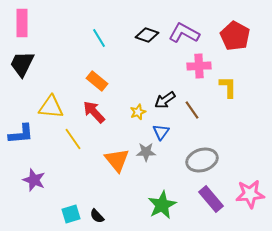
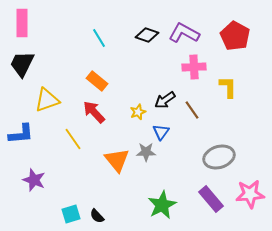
pink cross: moved 5 px left, 1 px down
yellow triangle: moved 4 px left, 7 px up; rotated 24 degrees counterclockwise
gray ellipse: moved 17 px right, 3 px up
